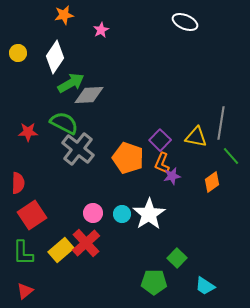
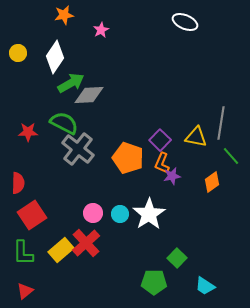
cyan circle: moved 2 px left
